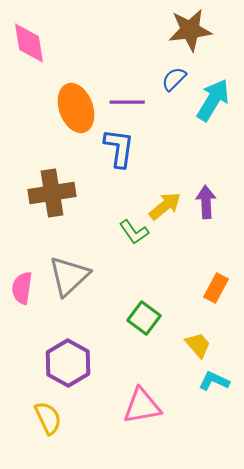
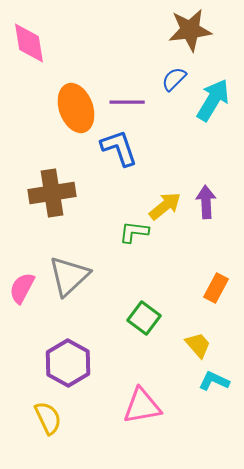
blue L-shape: rotated 27 degrees counterclockwise
green L-shape: rotated 132 degrees clockwise
pink semicircle: rotated 20 degrees clockwise
